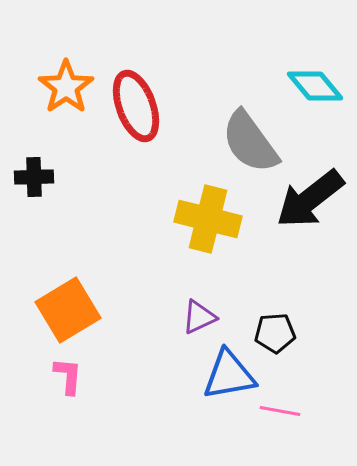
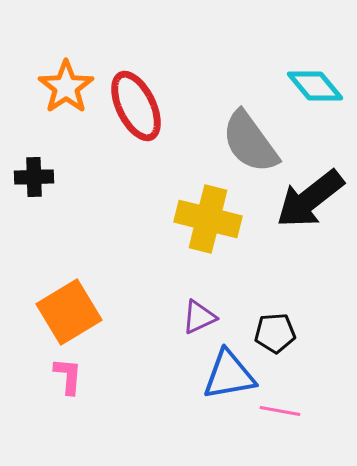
red ellipse: rotated 6 degrees counterclockwise
orange square: moved 1 px right, 2 px down
